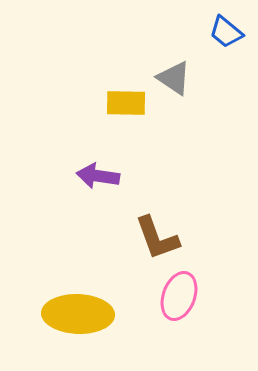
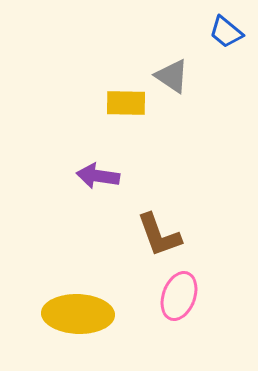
gray triangle: moved 2 px left, 2 px up
brown L-shape: moved 2 px right, 3 px up
